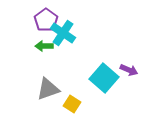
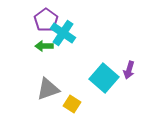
purple arrow: rotated 84 degrees clockwise
